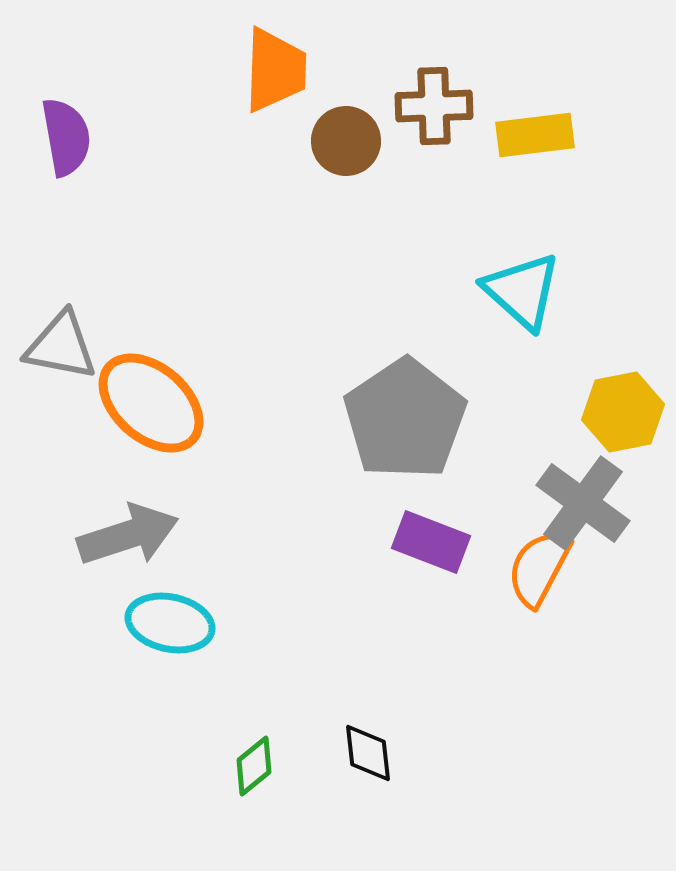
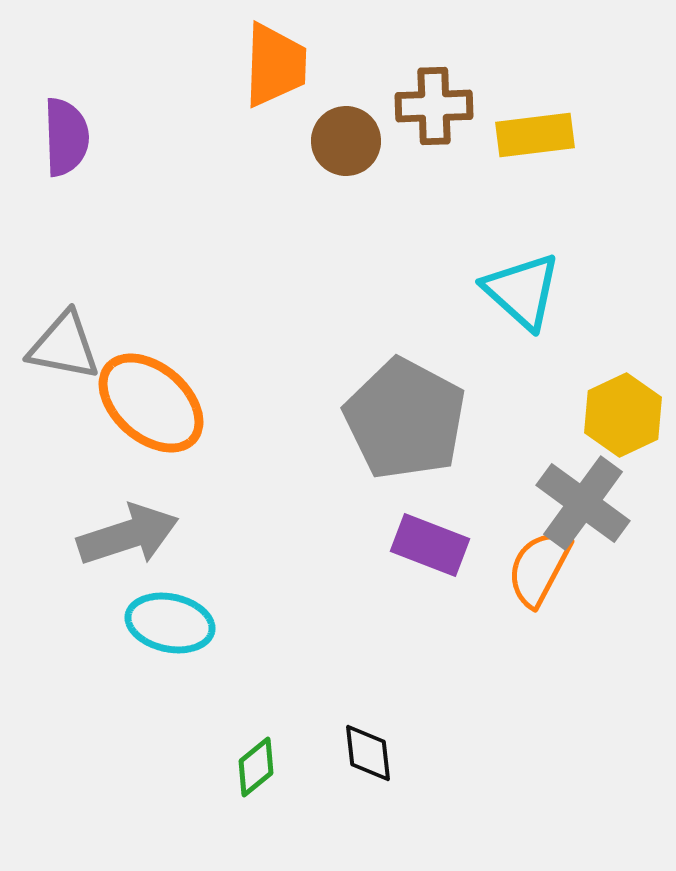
orange trapezoid: moved 5 px up
purple semicircle: rotated 8 degrees clockwise
gray triangle: moved 3 px right
yellow hexagon: moved 3 px down; rotated 14 degrees counterclockwise
gray pentagon: rotated 10 degrees counterclockwise
purple rectangle: moved 1 px left, 3 px down
green diamond: moved 2 px right, 1 px down
